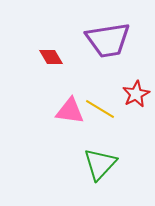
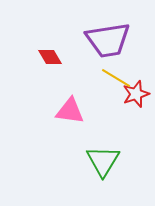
red diamond: moved 1 px left
red star: rotated 8 degrees clockwise
yellow line: moved 16 px right, 31 px up
green triangle: moved 3 px right, 3 px up; rotated 12 degrees counterclockwise
